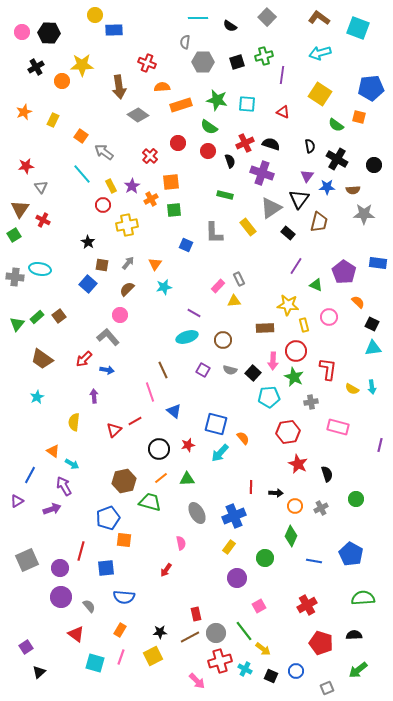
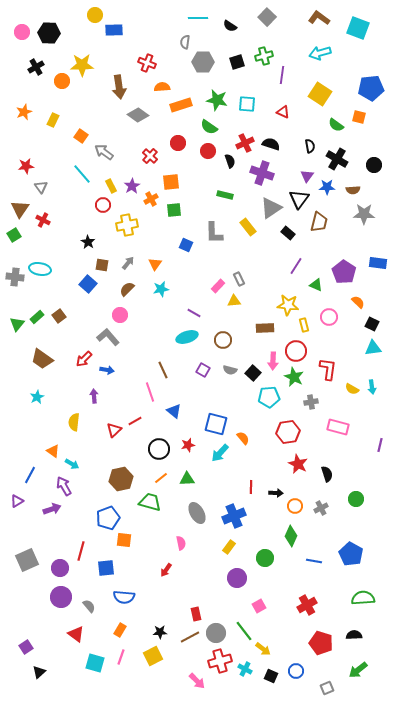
cyan star at (164, 287): moved 3 px left, 2 px down
brown hexagon at (124, 481): moved 3 px left, 2 px up
